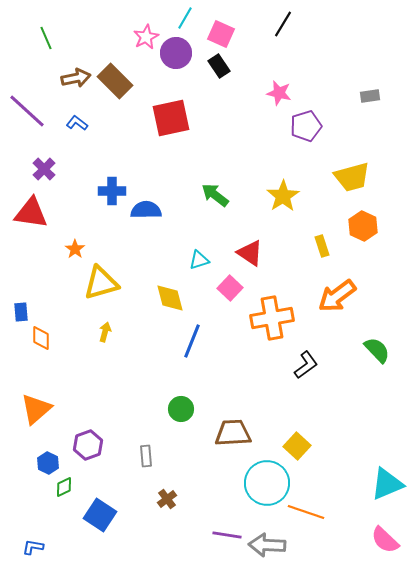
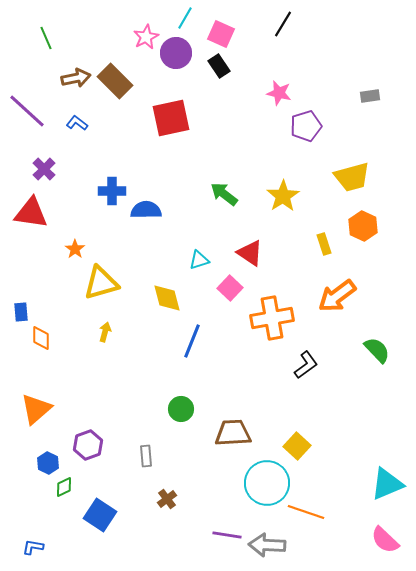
green arrow at (215, 195): moved 9 px right, 1 px up
yellow rectangle at (322, 246): moved 2 px right, 2 px up
yellow diamond at (170, 298): moved 3 px left
